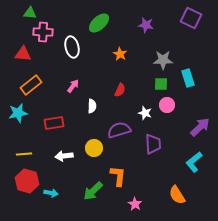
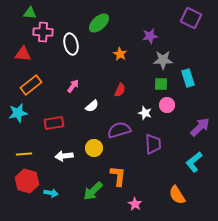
purple star: moved 4 px right, 11 px down; rotated 21 degrees counterclockwise
white ellipse: moved 1 px left, 3 px up
white semicircle: rotated 48 degrees clockwise
